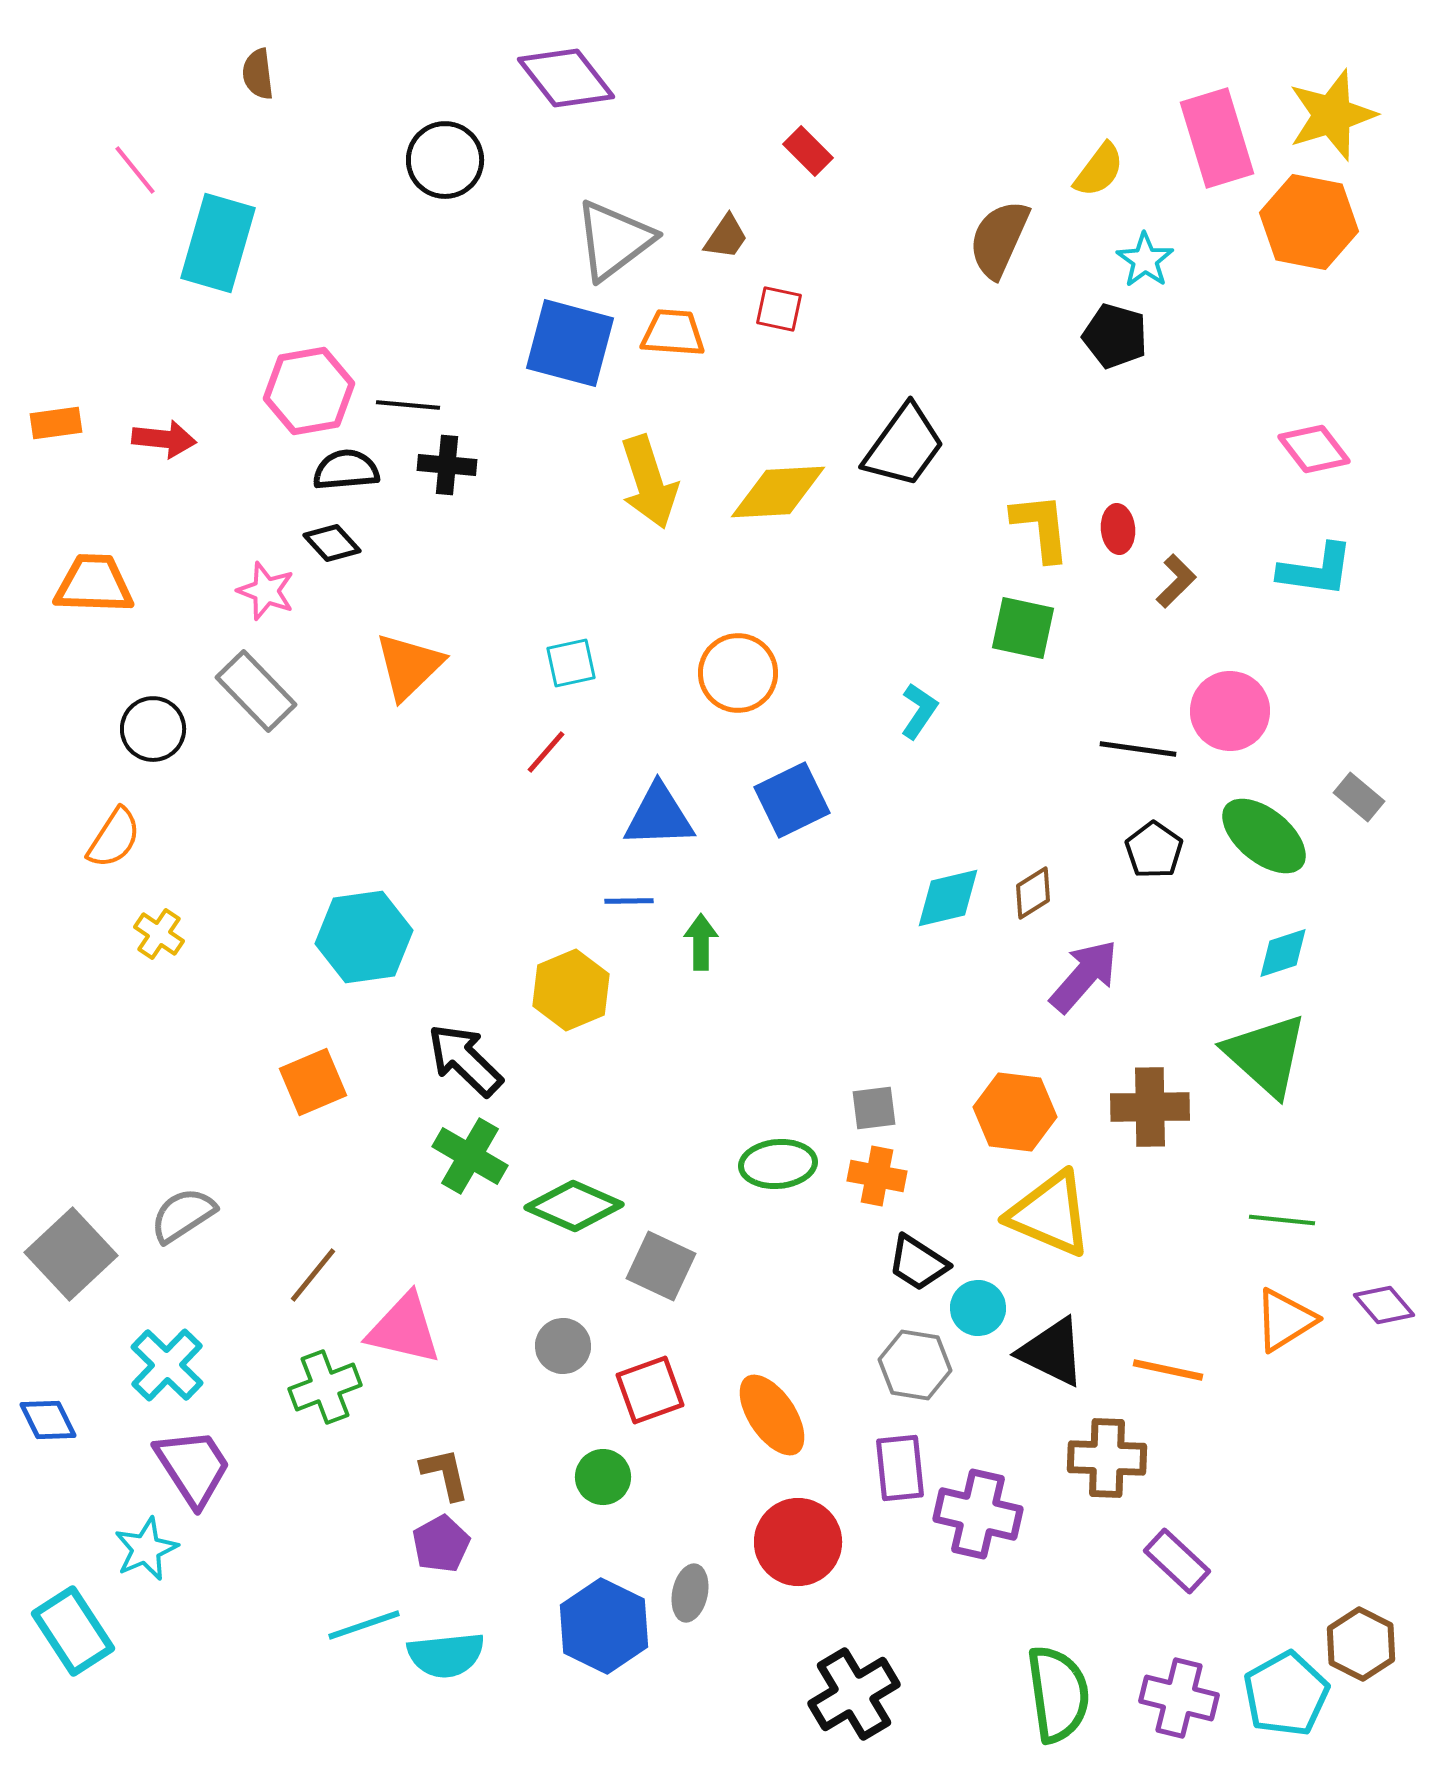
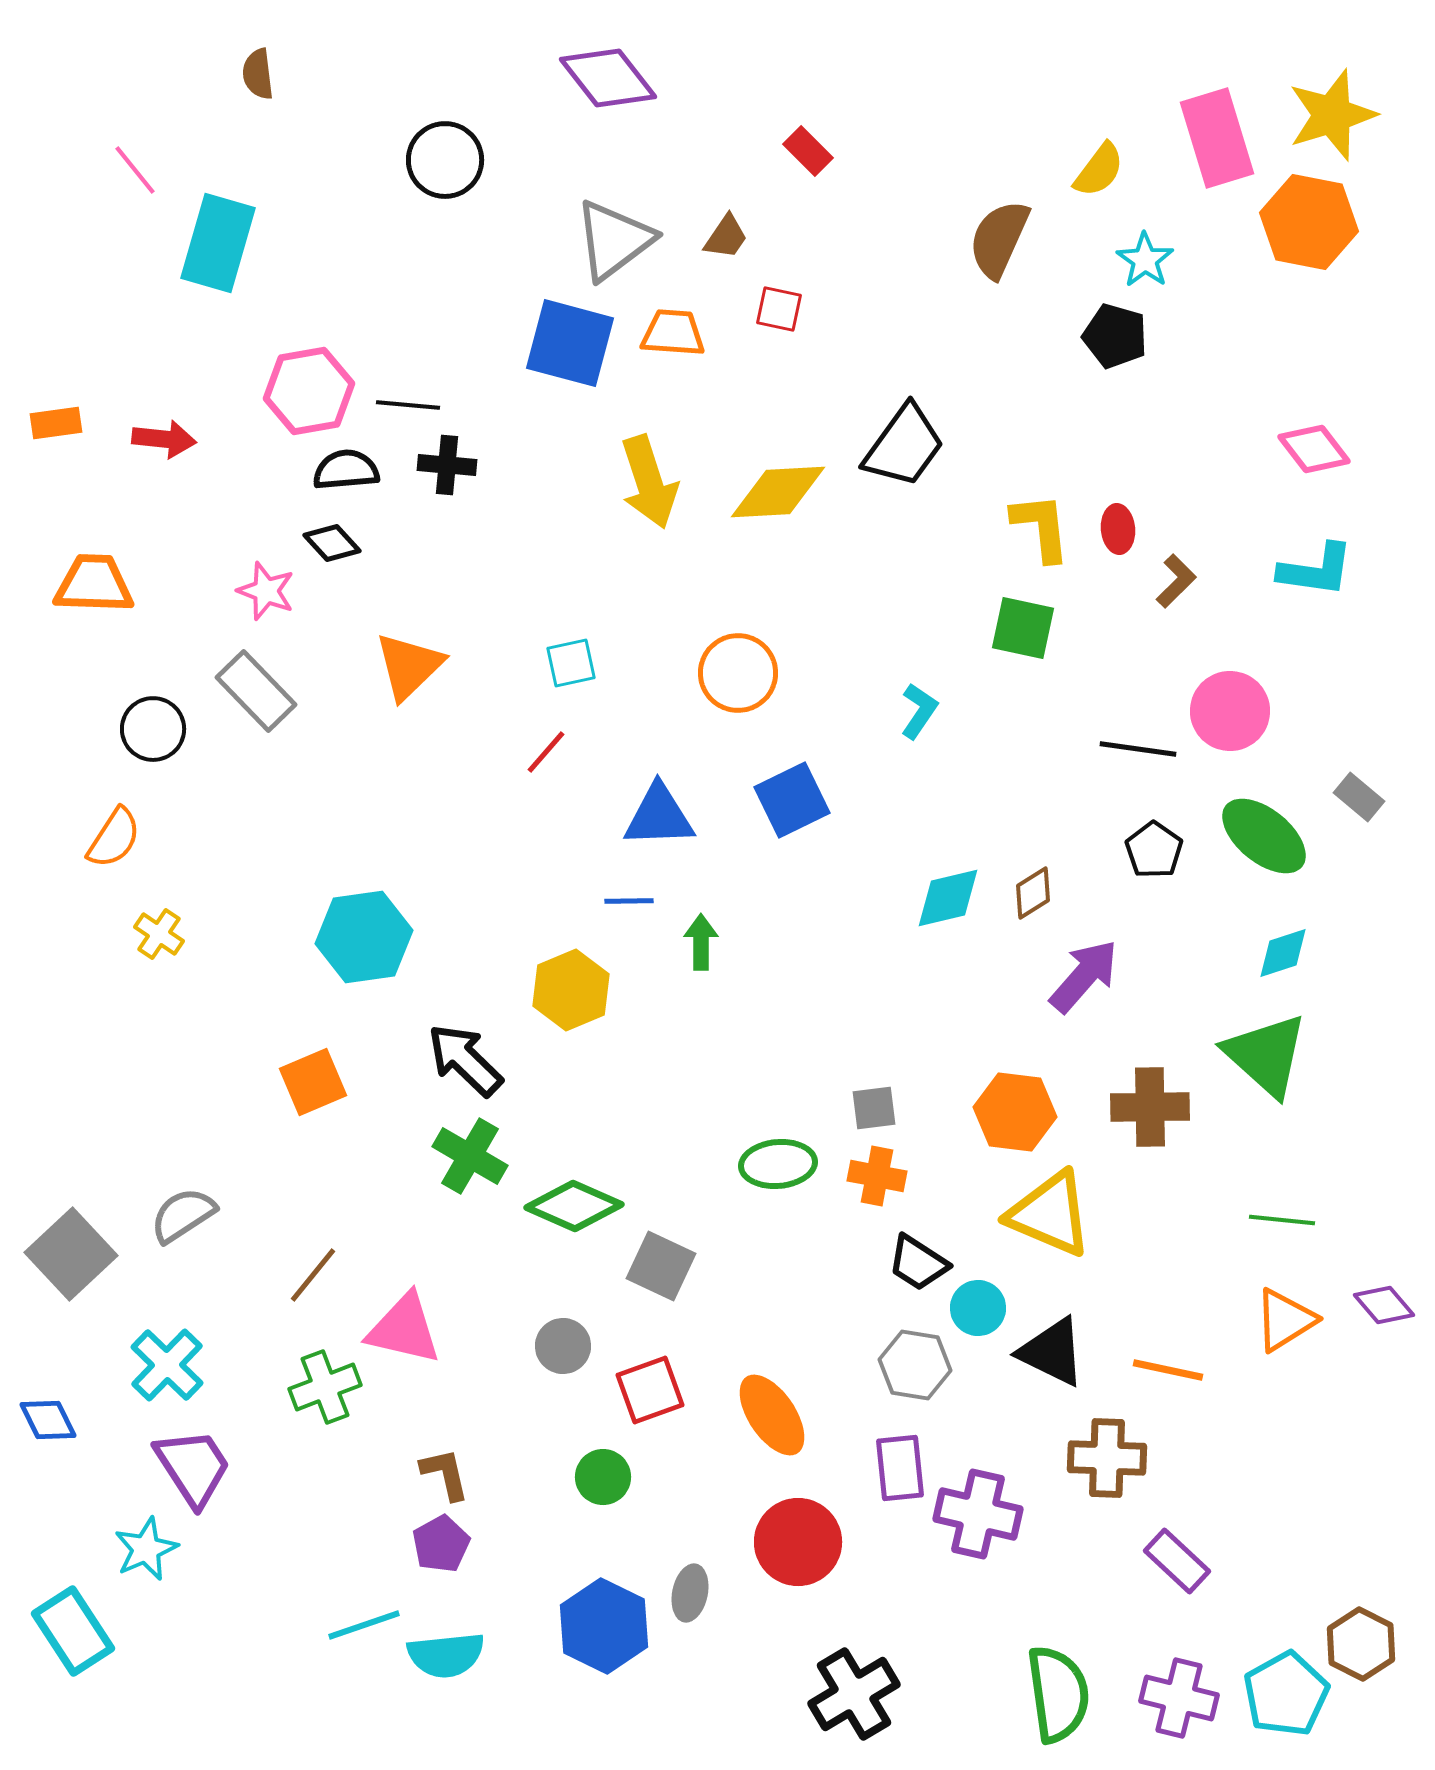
purple diamond at (566, 78): moved 42 px right
